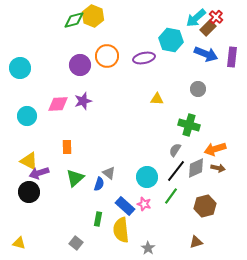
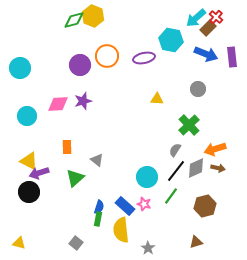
purple rectangle at (232, 57): rotated 12 degrees counterclockwise
green cross at (189, 125): rotated 30 degrees clockwise
gray triangle at (109, 173): moved 12 px left, 13 px up
blue semicircle at (99, 184): moved 23 px down
